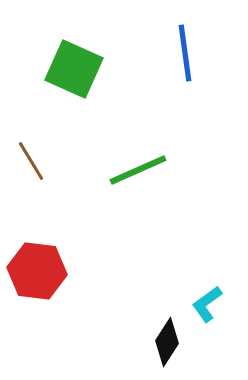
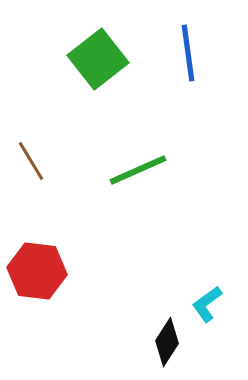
blue line: moved 3 px right
green square: moved 24 px right, 10 px up; rotated 28 degrees clockwise
